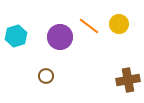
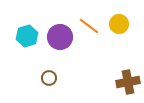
cyan hexagon: moved 11 px right
brown circle: moved 3 px right, 2 px down
brown cross: moved 2 px down
